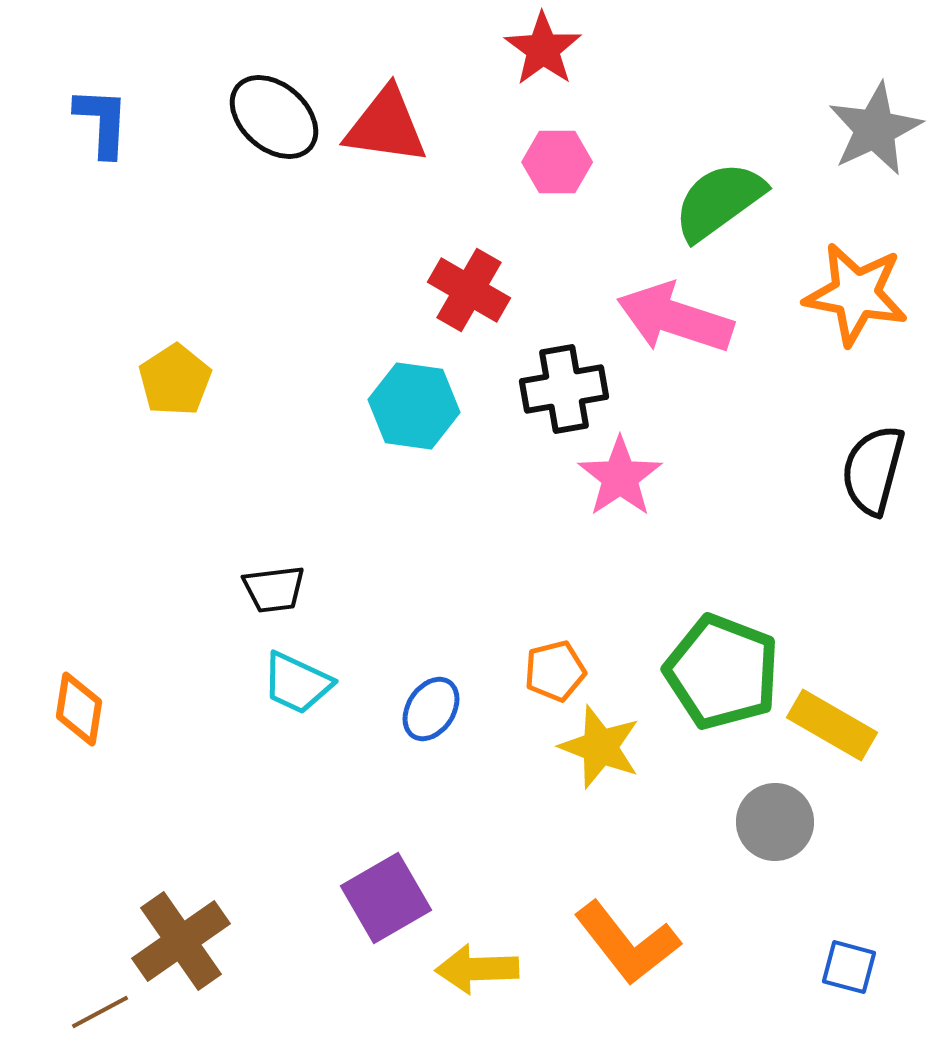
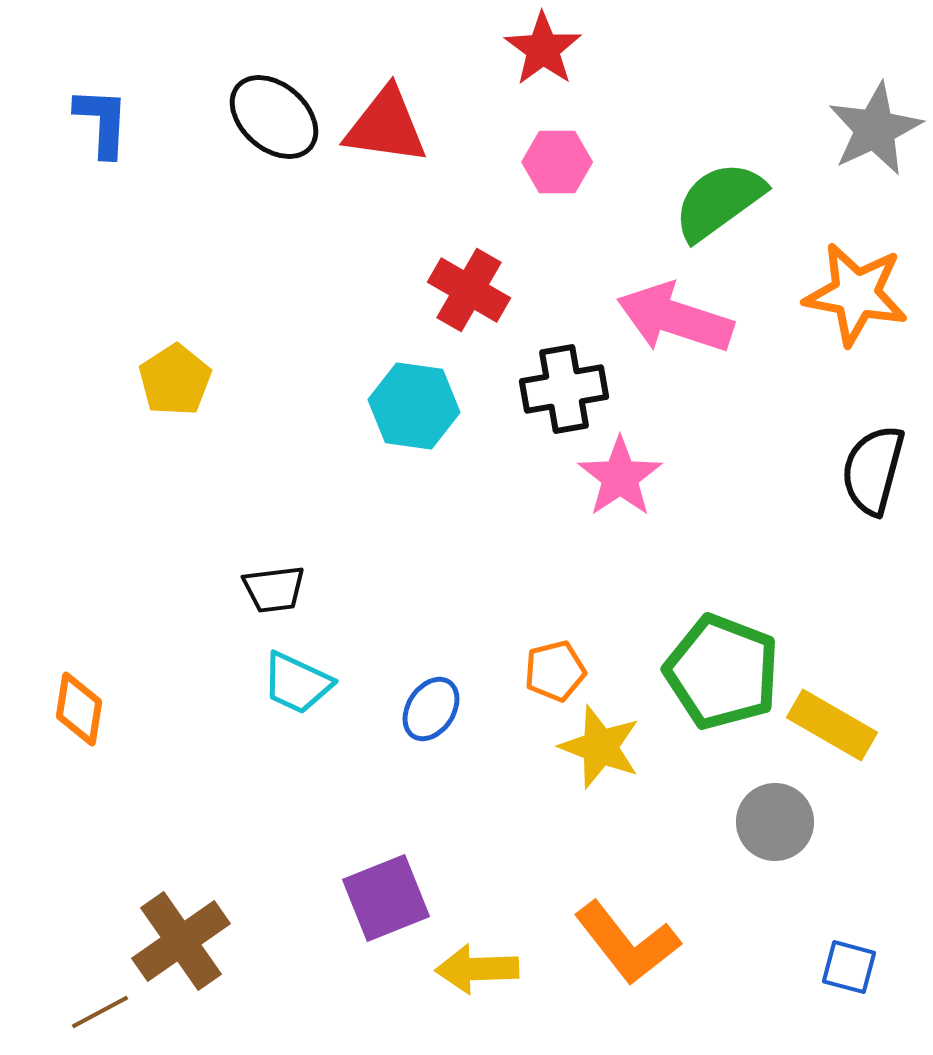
purple square: rotated 8 degrees clockwise
